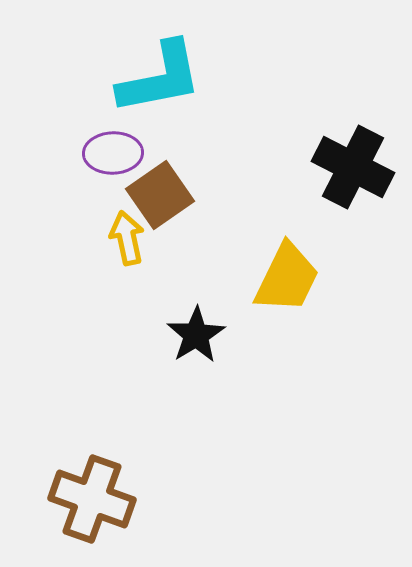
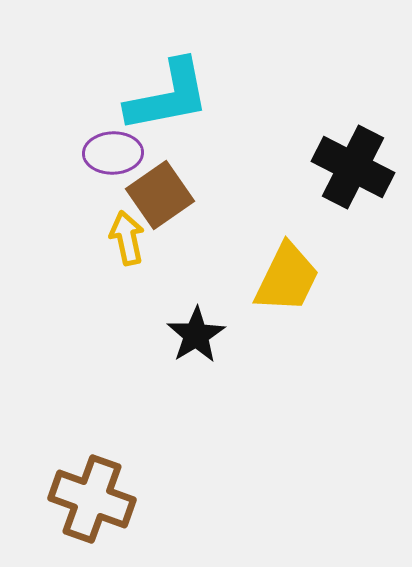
cyan L-shape: moved 8 px right, 18 px down
